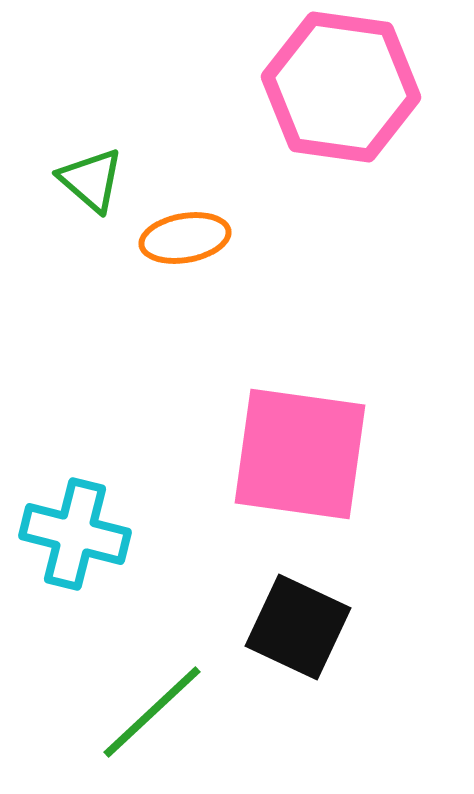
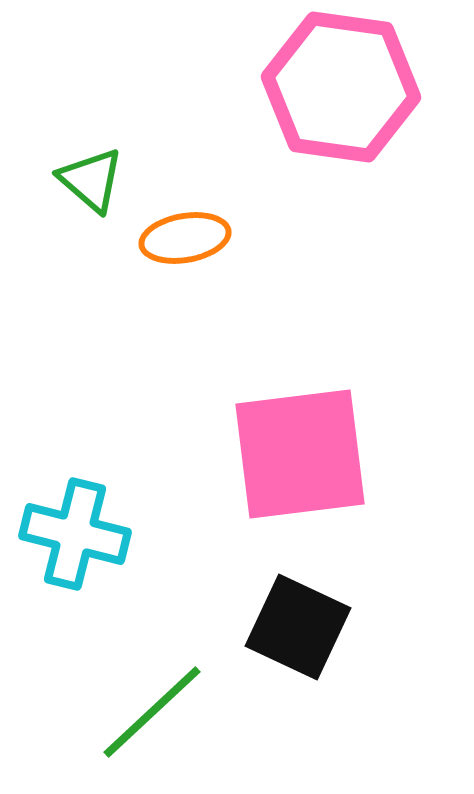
pink square: rotated 15 degrees counterclockwise
